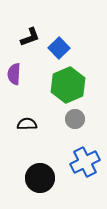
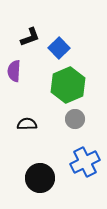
purple semicircle: moved 3 px up
